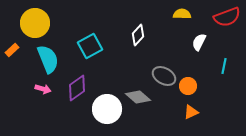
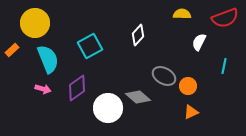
red semicircle: moved 2 px left, 1 px down
white circle: moved 1 px right, 1 px up
